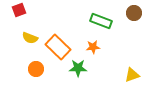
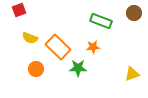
yellow triangle: moved 1 px up
